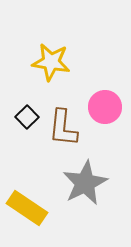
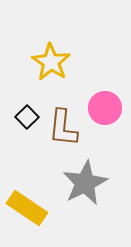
yellow star: rotated 24 degrees clockwise
pink circle: moved 1 px down
